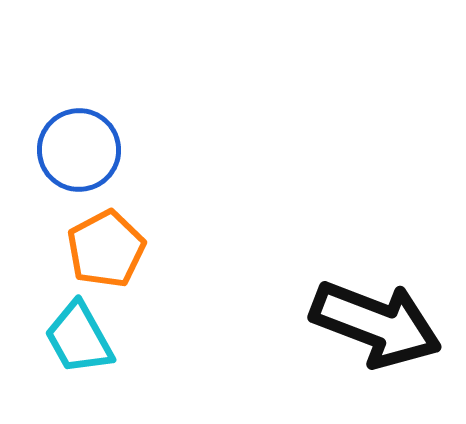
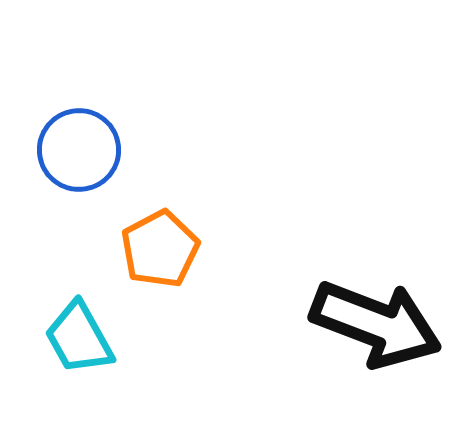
orange pentagon: moved 54 px right
